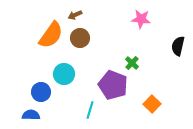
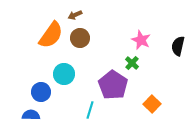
pink star: moved 21 px down; rotated 18 degrees clockwise
purple pentagon: rotated 12 degrees clockwise
